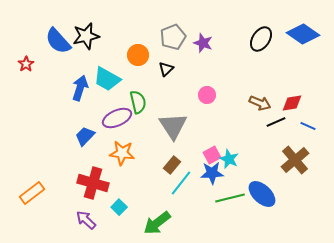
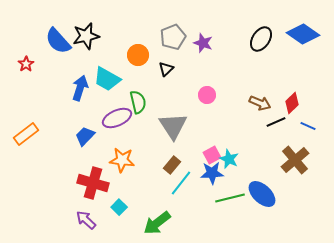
red diamond: rotated 35 degrees counterclockwise
orange star: moved 7 px down
orange rectangle: moved 6 px left, 59 px up
